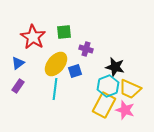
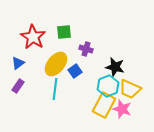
blue square: rotated 16 degrees counterclockwise
pink star: moved 3 px left, 1 px up
